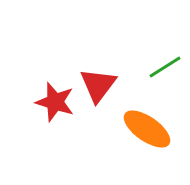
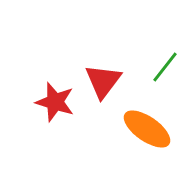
green line: rotated 20 degrees counterclockwise
red triangle: moved 5 px right, 4 px up
